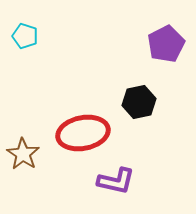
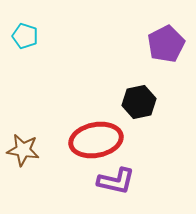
red ellipse: moved 13 px right, 7 px down
brown star: moved 4 px up; rotated 24 degrees counterclockwise
